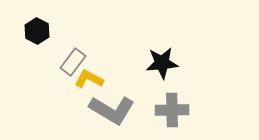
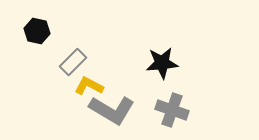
black hexagon: rotated 15 degrees counterclockwise
gray rectangle: rotated 8 degrees clockwise
yellow L-shape: moved 7 px down
gray cross: rotated 20 degrees clockwise
